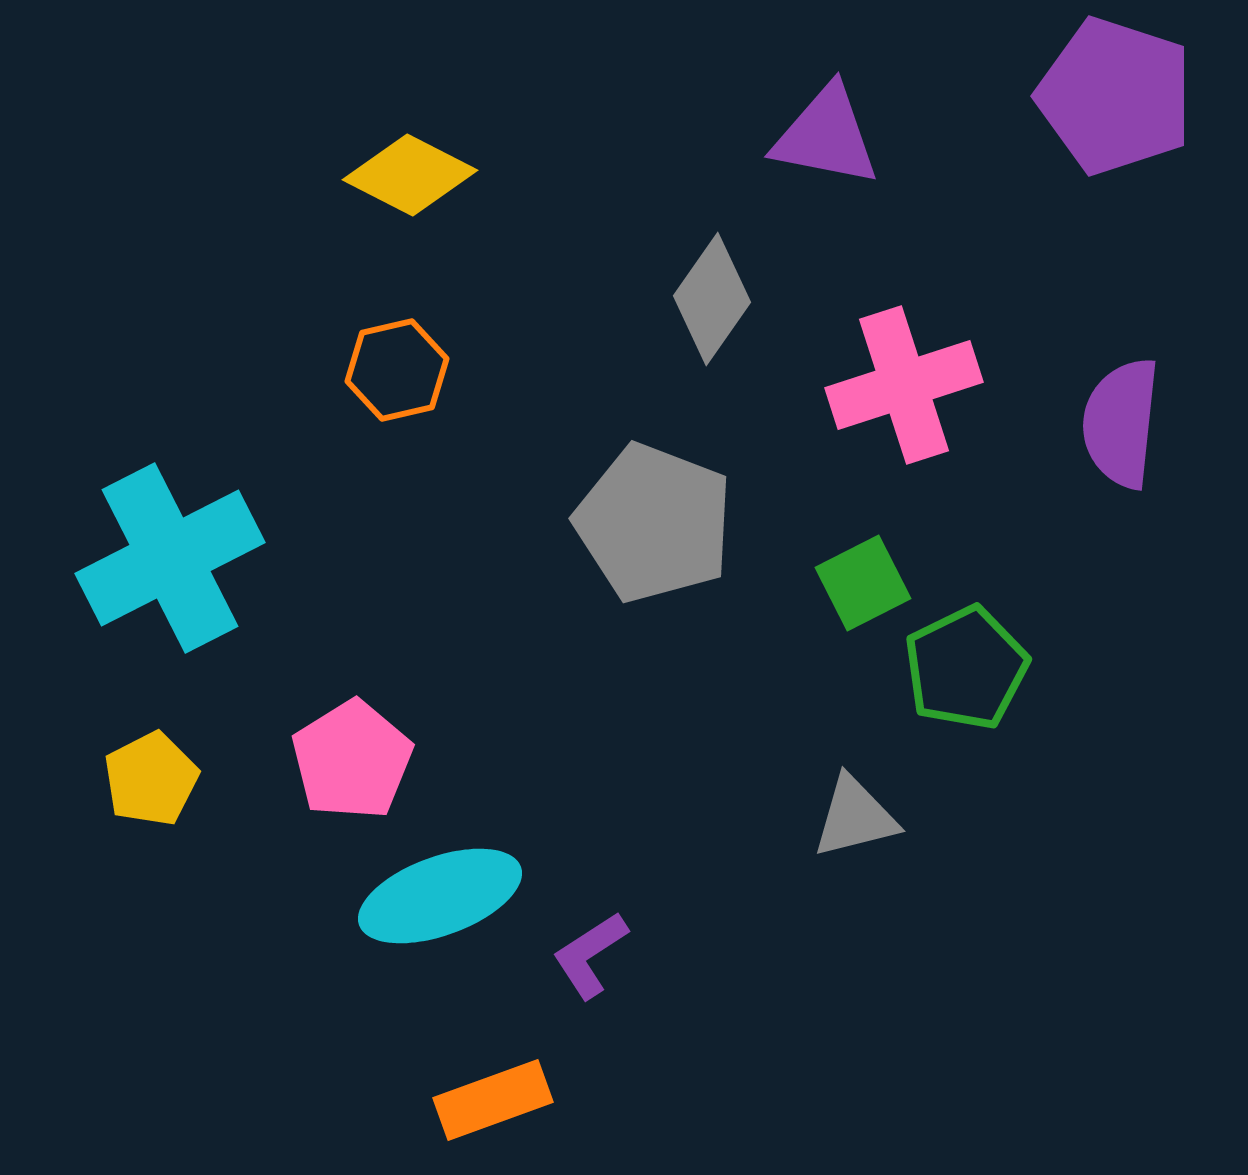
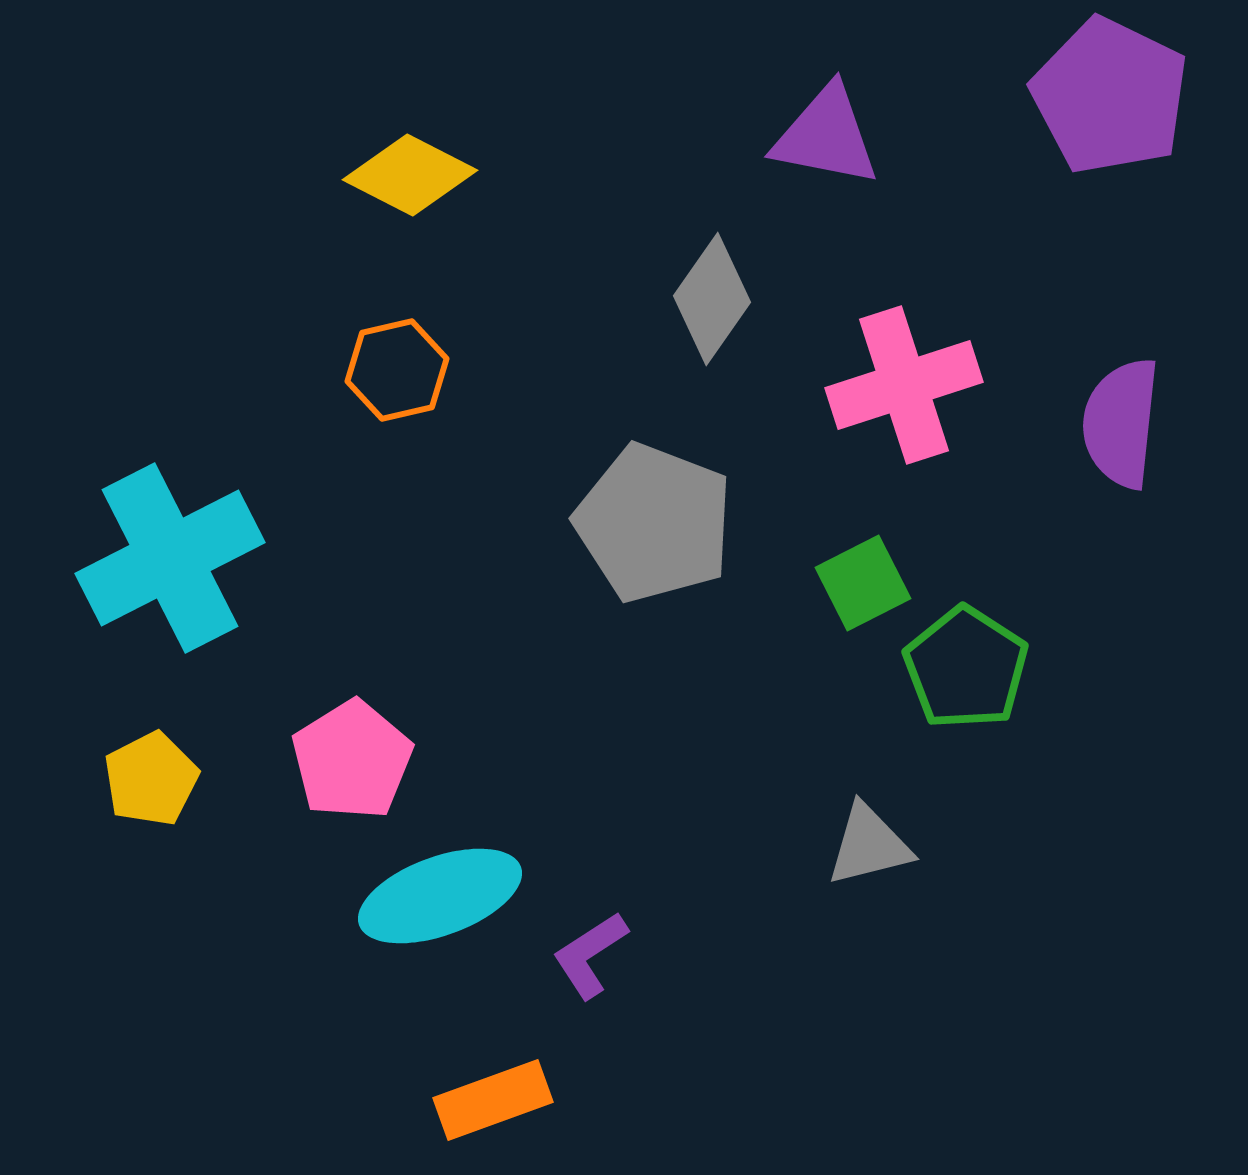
purple pentagon: moved 5 px left; rotated 8 degrees clockwise
green pentagon: rotated 13 degrees counterclockwise
gray triangle: moved 14 px right, 28 px down
